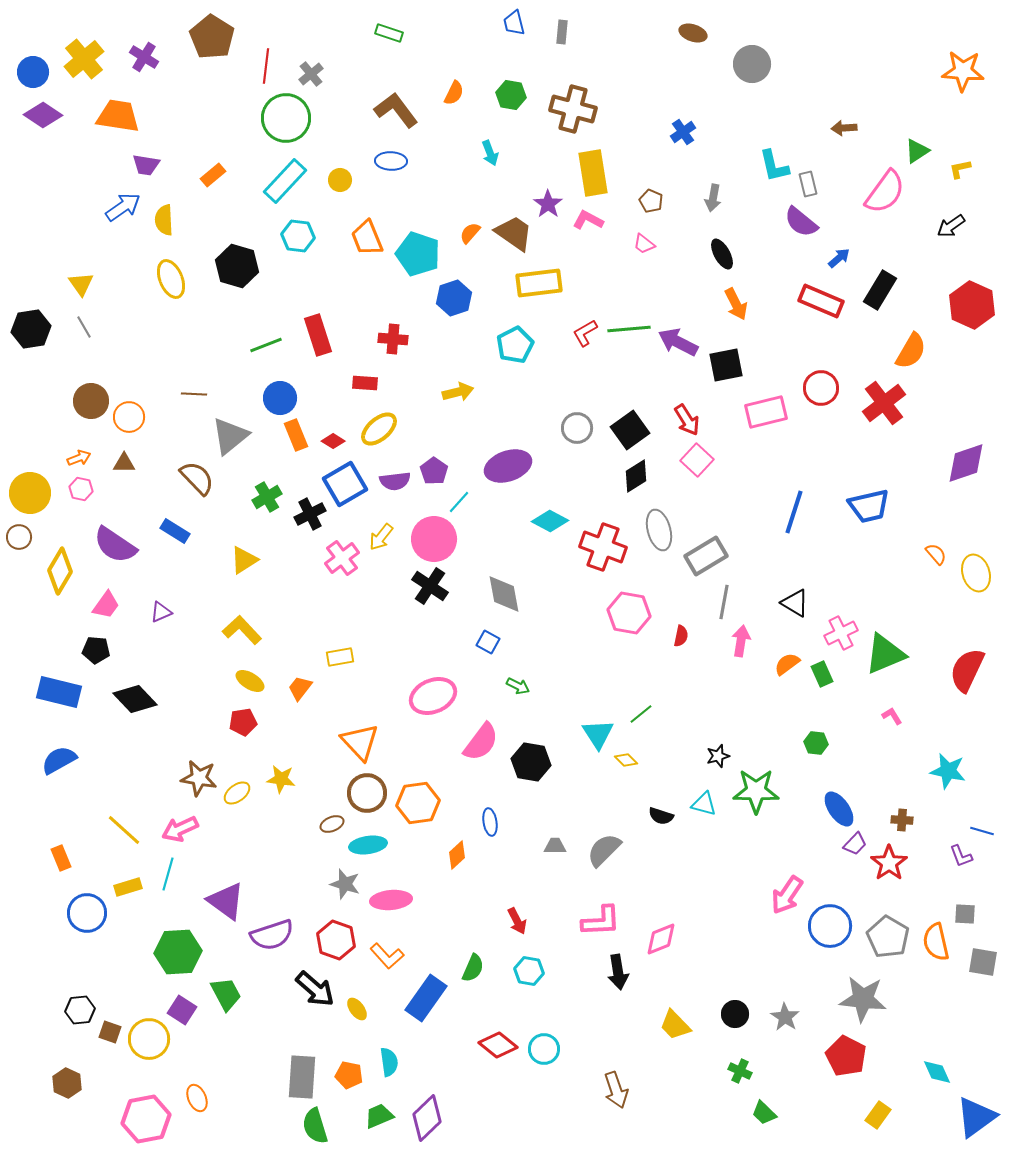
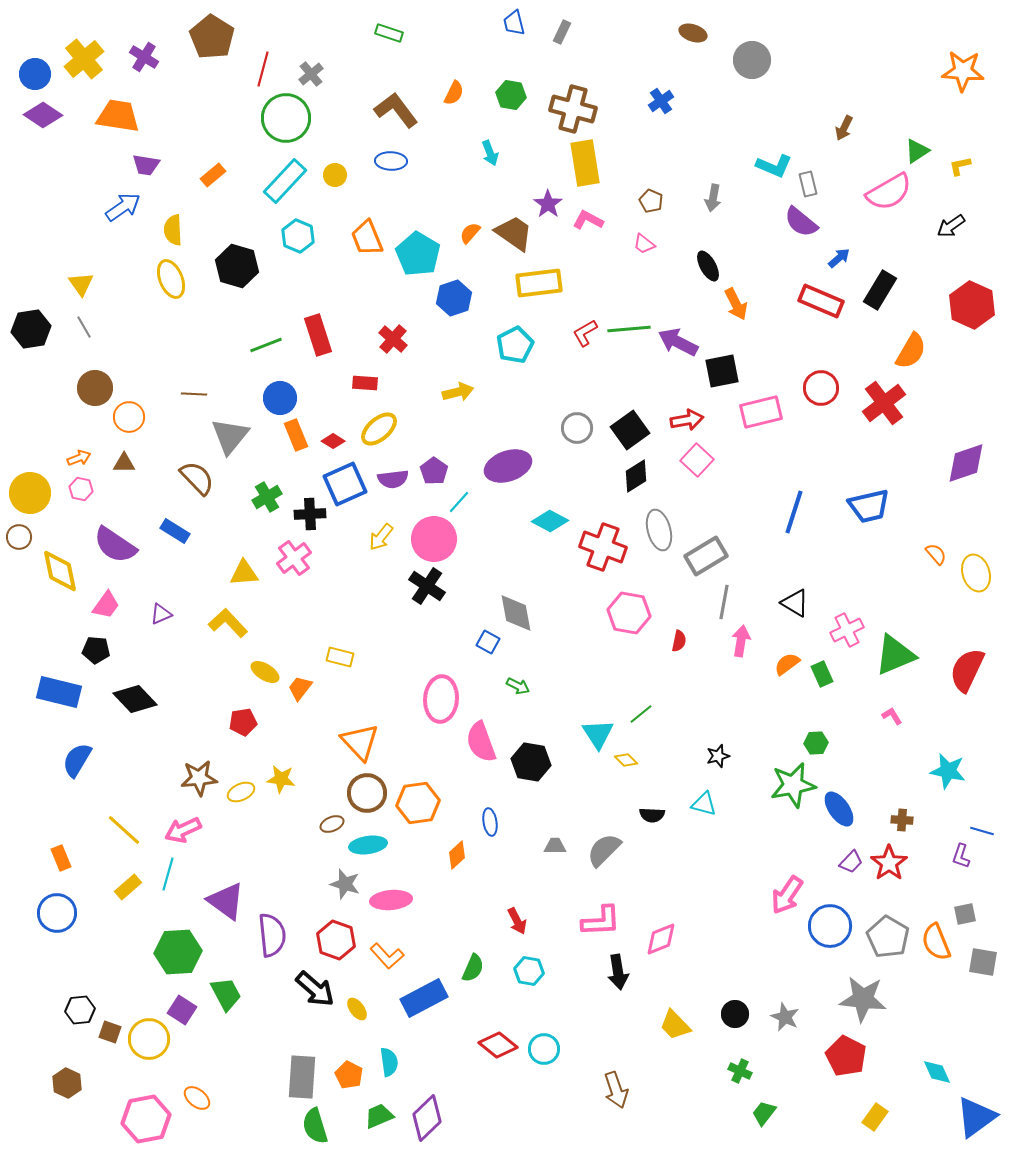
gray rectangle at (562, 32): rotated 20 degrees clockwise
gray circle at (752, 64): moved 4 px up
red line at (266, 66): moved 3 px left, 3 px down; rotated 8 degrees clockwise
blue circle at (33, 72): moved 2 px right, 2 px down
brown arrow at (844, 128): rotated 60 degrees counterclockwise
blue cross at (683, 132): moved 22 px left, 31 px up
cyan L-shape at (774, 166): rotated 54 degrees counterclockwise
yellow L-shape at (960, 169): moved 3 px up
yellow rectangle at (593, 173): moved 8 px left, 10 px up
yellow circle at (340, 180): moved 5 px left, 5 px up
pink semicircle at (885, 192): moved 4 px right; rotated 24 degrees clockwise
yellow semicircle at (164, 220): moved 9 px right, 10 px down
cyan hexagon at (298, 236): rotated 16 degrees clockwise
cyan pentagon at (418, 254): rotated 12 degrees clockwise
black ellipse at (722, 254): moved 14 px left, 12 px down
red cross at (393, 339): rotated 36 degrees clockwise
black square at (726, 365): moved 4 px left, 6 px down
brown circle at (91, 401): moved 4 px right, 13 px up
pink rectangle at (766, 412): moved 5 px left
red arrow at (687, 420): rotated 68 degrees counterclockwise
gray triangle at (230, 436): rotated 12 degrees counterclockwise
purple semicircle at (395, 481): moved 2 px left, 2 px up
blue square at (345, 484): rotated 6 degrees clockwise
black cross at (310, 514): rotated 24 degrees clockwise
pink cross at (342, 558): moved 48 px left
yellow triangle at (244, 560): moved 13 px down; rotated 28 degrees clockwise
yellow diamond at (60, 571): rotated 42 degrees counterclockwise
black cross at (430, 586): moved 3 px left
gray diamond at (504, 594): moved 12 px right, 19 px down
purple triangle at (161, 612): moved 2 px down
yellow L-shape at (242, 630): moved 14 px left, 7 px up
pink cross at (841, 633): moved 6 px right, 3 px up
red semicircle at (681, 636): moved 2 px left, 5 px down
green triangle at (885, 654): moved 10 px right, 1 px down
yellow rectangle at (340, 657): rotated 24 degrees clockwise
yellow ellipse at (250, 681): moved 15 px right, 9 px up
pink ellipse at (433, 696): moved 8 px right, 3 px down; rotated 63 degrees counterclockwise
pink semicircle at (481, 742): rotated 123 degrees clockwise
green hexagon at (816, 743): rotated 10 degrees counterclockwise
blue semicircle at (59, 760): moved 18 px right; rotated 30 degrees counterclockwise
brown star at (199, 778): rotated 15 degrees counterclockwise
green star at (756, 791): moved 37 px right, 6 px up; rotated 12 degrees counterclockwise
yellow ellipse at (237, 793): moved 4 px right, 1 px up; rotated 12 degrees clockwise
black semicircle at (661, 816): moved 9 px left, 1 px up; rotated 15 degrees counterclockwise
pink arrow at (180, 829): moved 3 px right, 1 px down
purple trapezoid at (855, 844): moved 4 px left, 18 px down
purple L-shape at (961, 856): rotated 40 degrees clockwise
yellow rectangle at (128, 887): rotated 24 degrees counterclockwise
blue circle at (87, 913): moved 30 px left
gray square at (965, 914): rotated 15 degrees counterclockwise
purple semicircle at (272, 935): rotated 78 degrees counterclockwise
orange semicircle at (936, 942): rotated 9 degrees counterclockwise
blue rectangle at (426, 998): moved 2 px left; rotated 27 degrees clockwise
gray star at (785, 1017): rotated 8 degrees counterclockwise
orange pentagon at (349, 1075): rotated 16 degrees clockwise
orange ellipse at (197, 1098): rotated 28 degrees counterclockwise
green trapezoid at (764, 1113): rotated 84 degrees clockwise
yellow rectangle at (878, 1115): moved 3 px left, 2 px down
